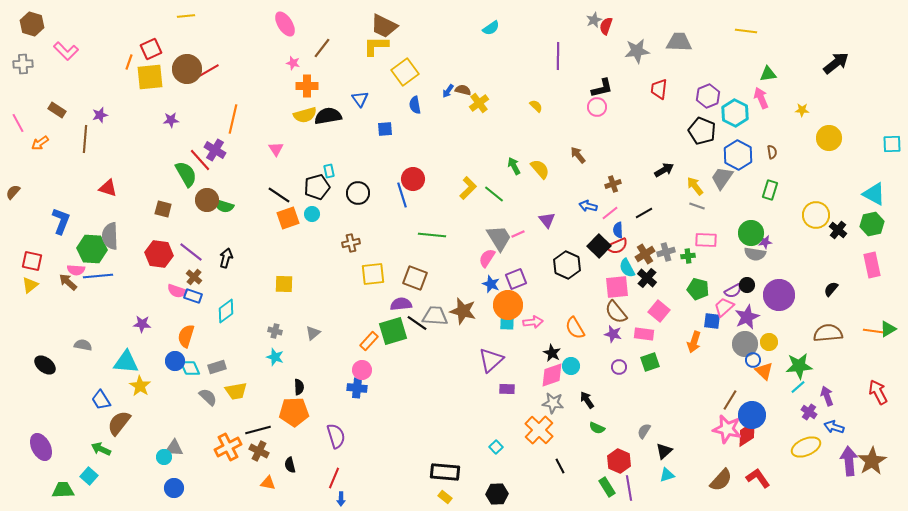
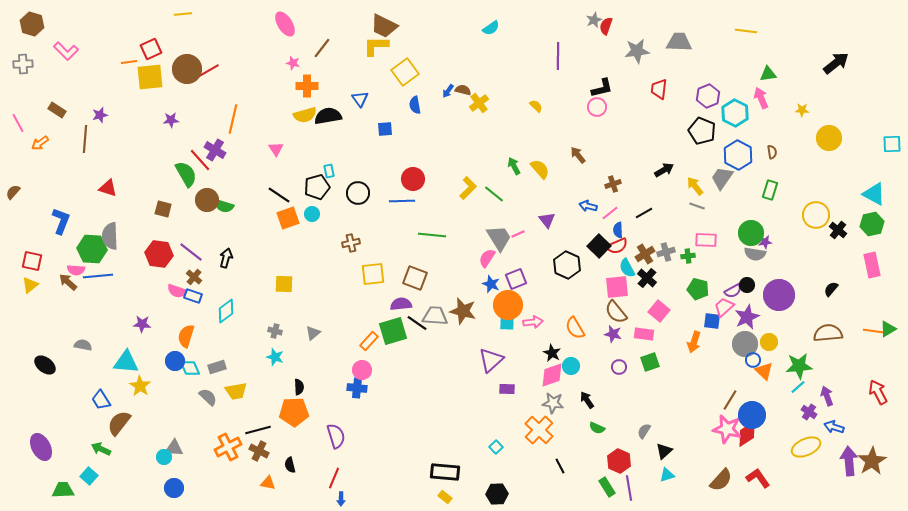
yellow line at (186, 16): moved 3 px left, 2 px up
orange line at (129, 62): rotated 63 degrees clockwise
blue line at (402, 195): moved 6 px down; rotated 75 degrees counterclockwise
